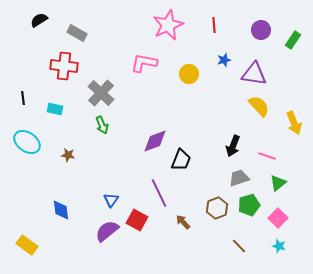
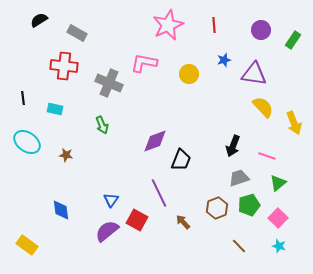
gray cross: moved 8 px right, 10 px up; rotated 20 degrees counterclockwise
yellow semicircle: moved 4 px right, 1 px down
brown star: moved 2 px left
